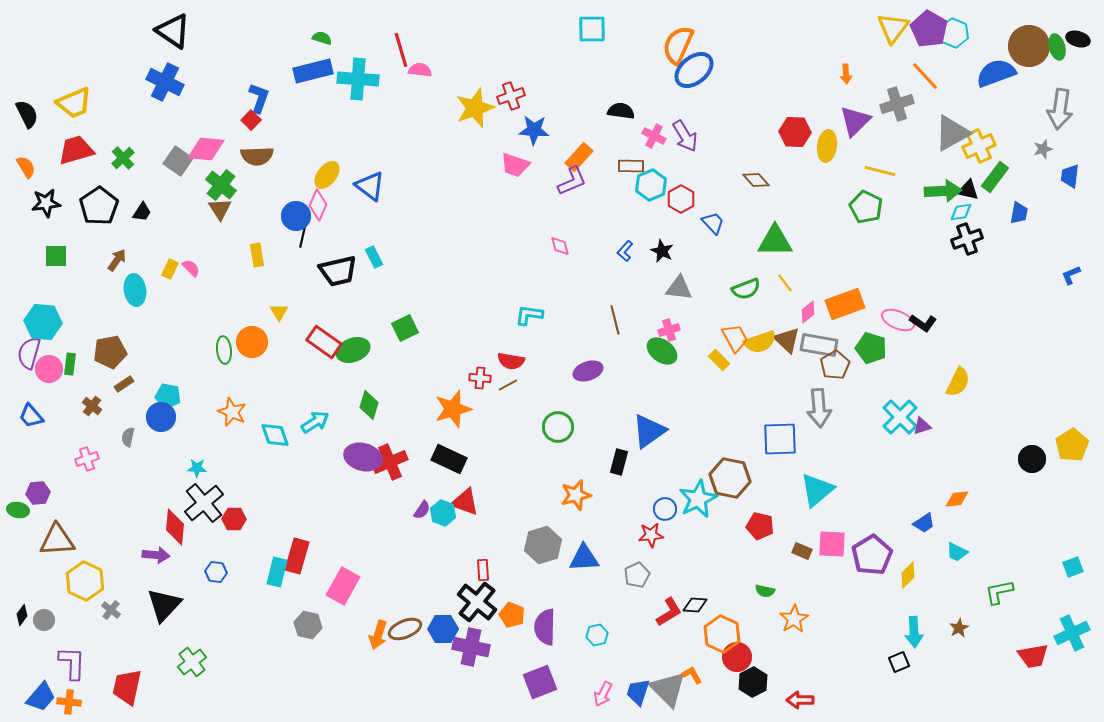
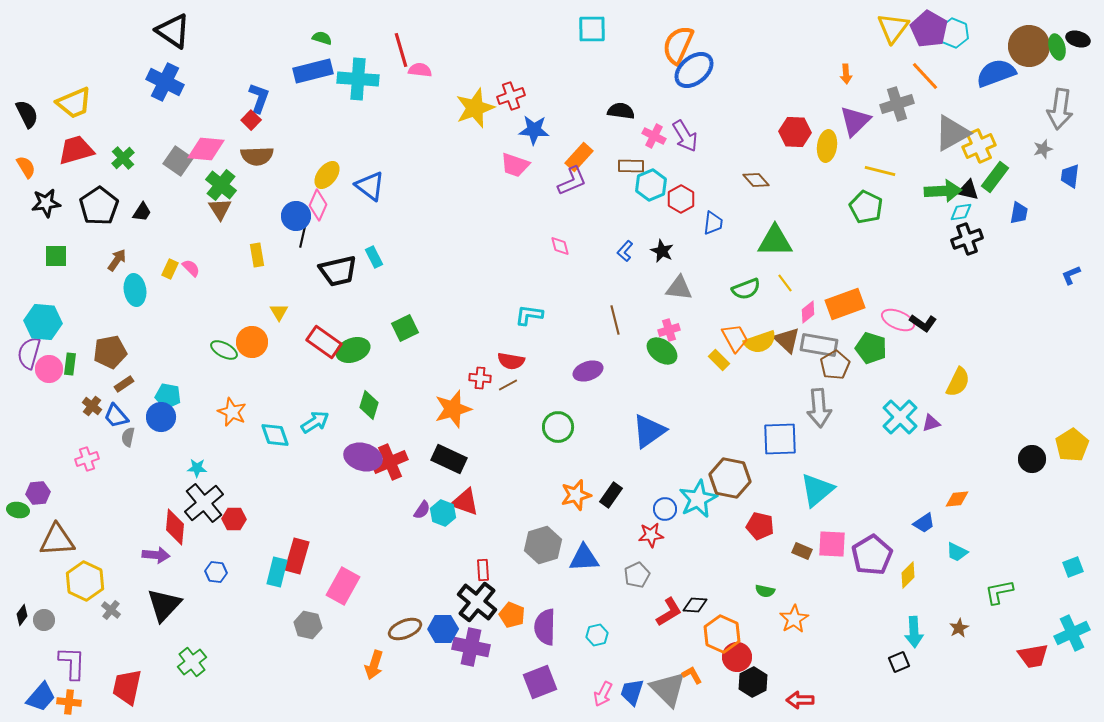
blue trapezoid at (713, 223): rotated 50 degrees clockwise
green ellipse at (224, 350): rotated 56 degrees counterclockwise
blue trapezoid at (31, 416): moved 85 px right
purple triangle at (922, 426): moved 9 px right, 3 px up
black rectangle at (619, 462): moved 8 px left, 33 px down; rotated 20 degrees clockwise
orange arrow at (378, 635): moved 4 px left, 30 px down
blue trapezoid at (638, 692): moved 6 px left
